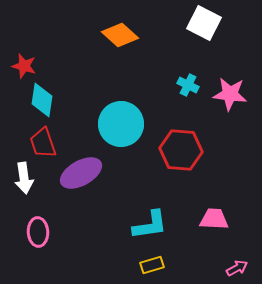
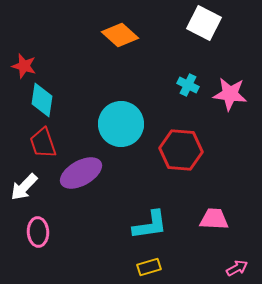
white arrow: moved 9 px down; rotated 52 degrees clockwise
yellow rectangle: moved 3 px left, 2 px down
